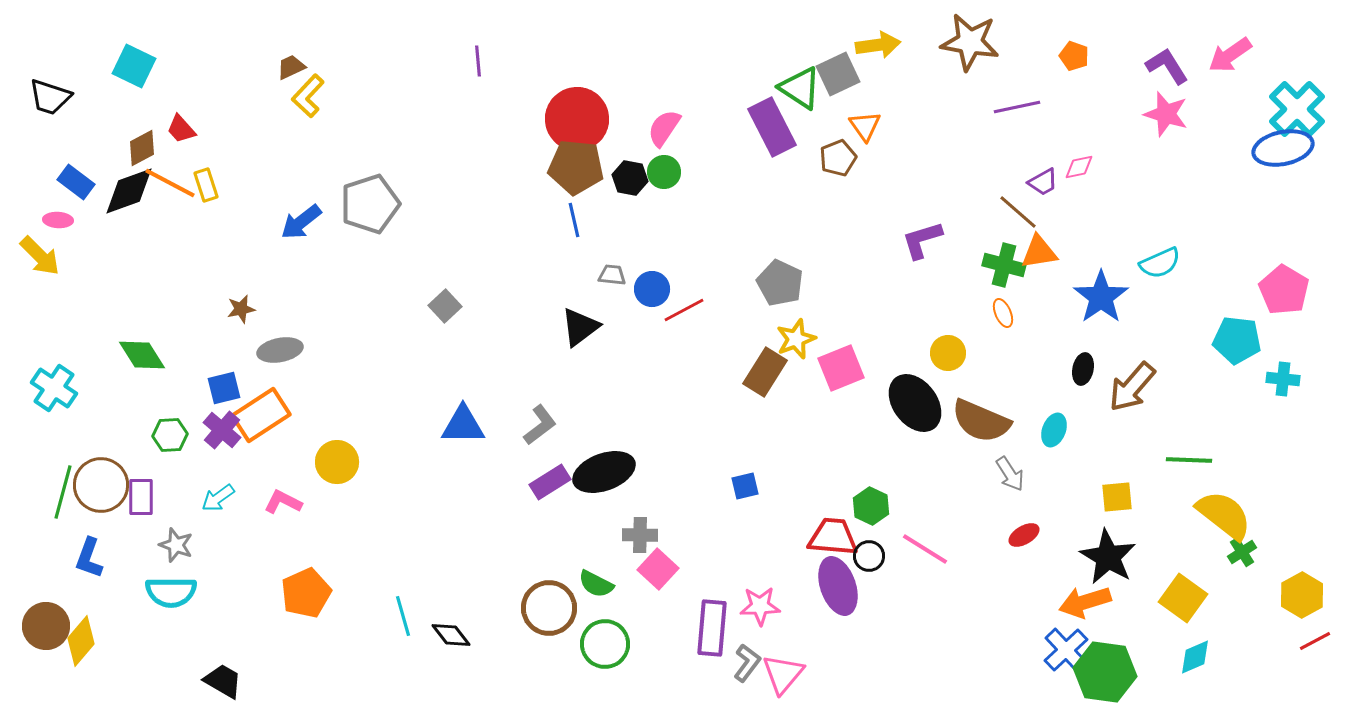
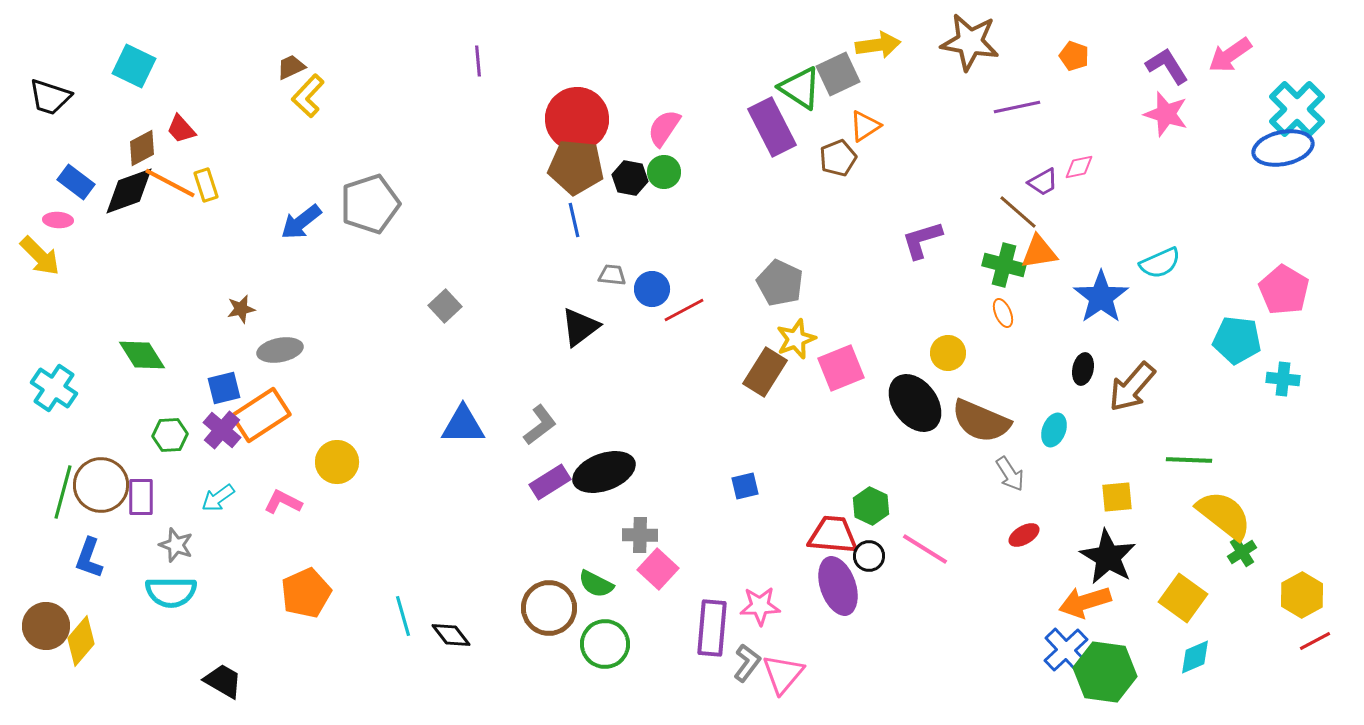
orange triangle at (865, 126): rotated 32 degrees clockwise
red trapezoid at (833, 537): moved 2 px up
